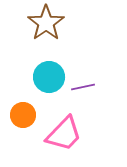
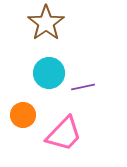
cyan circle: moved 4 px up
